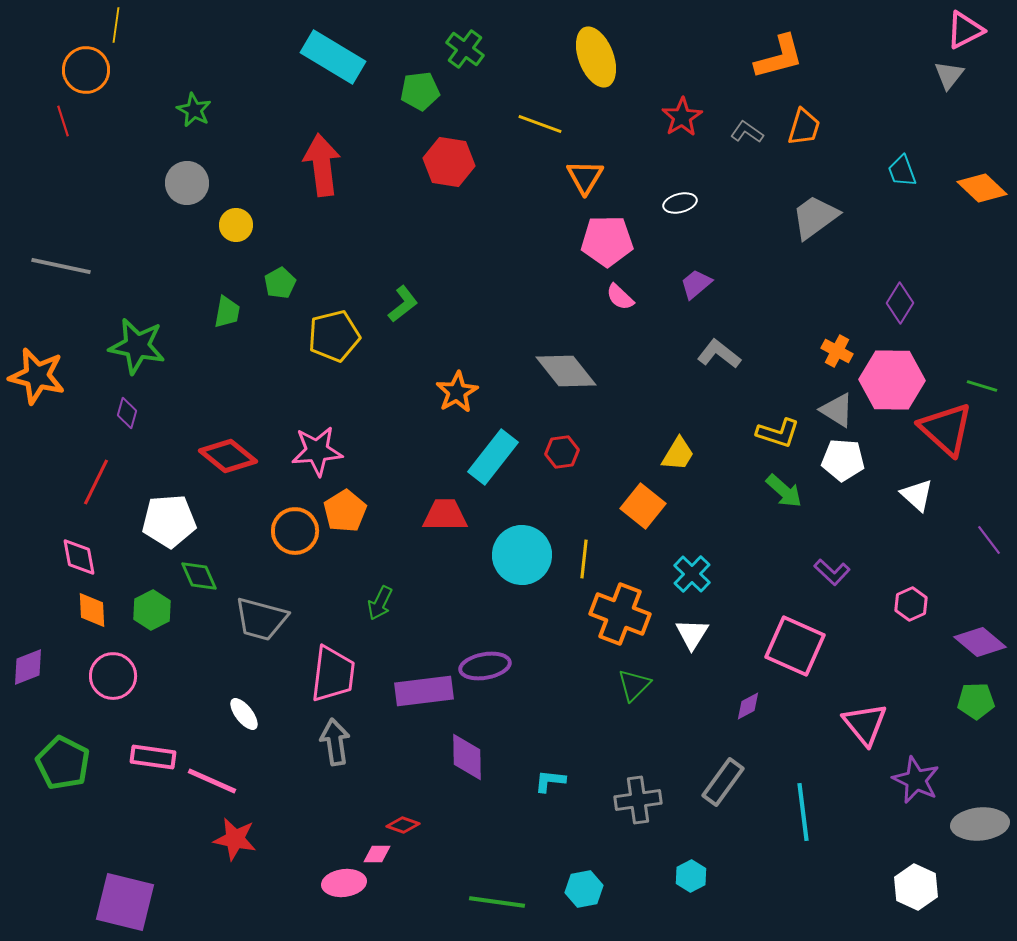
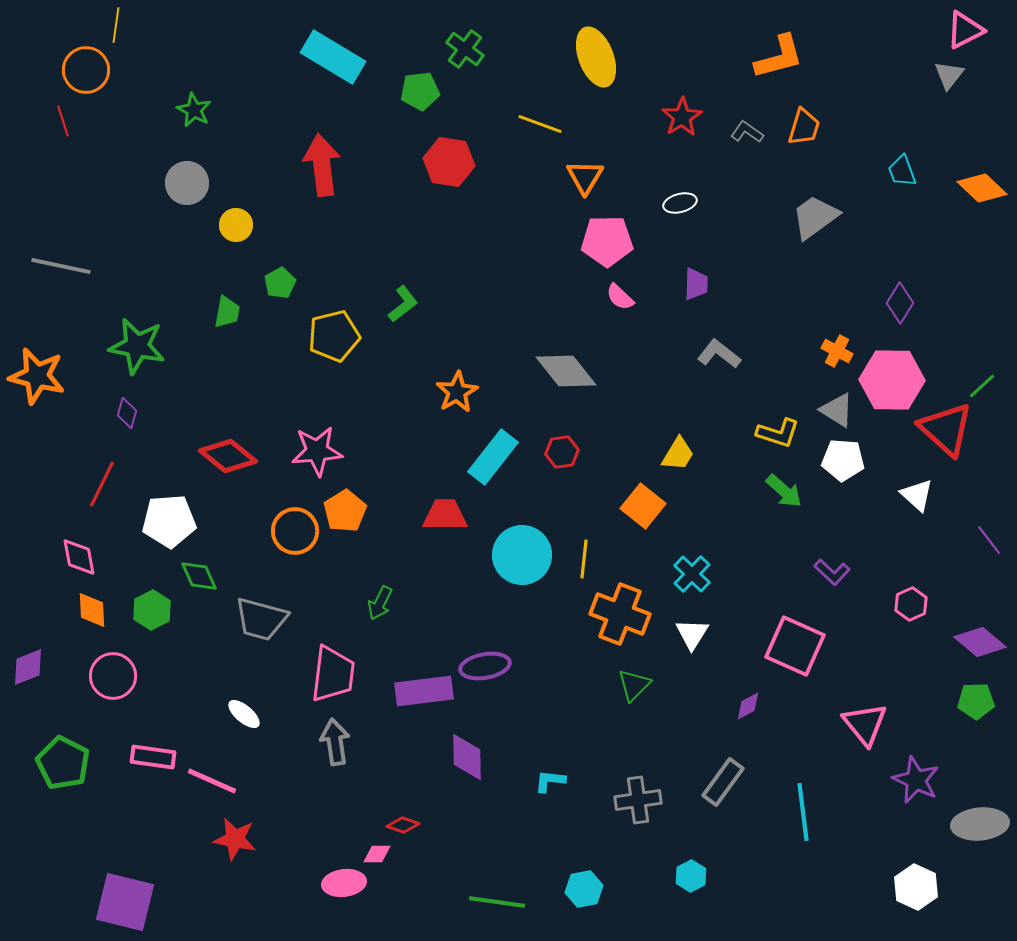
purple trapezoid at (696, 284): rotated 132 degrees clockwise
green line at (982, 386): rotated 60 degrees counterclockwise
red line at (96, 482): moved 6 px right, 2 px down
white ellipse at (244, 714): rotated 12 degrees counterclockwise
